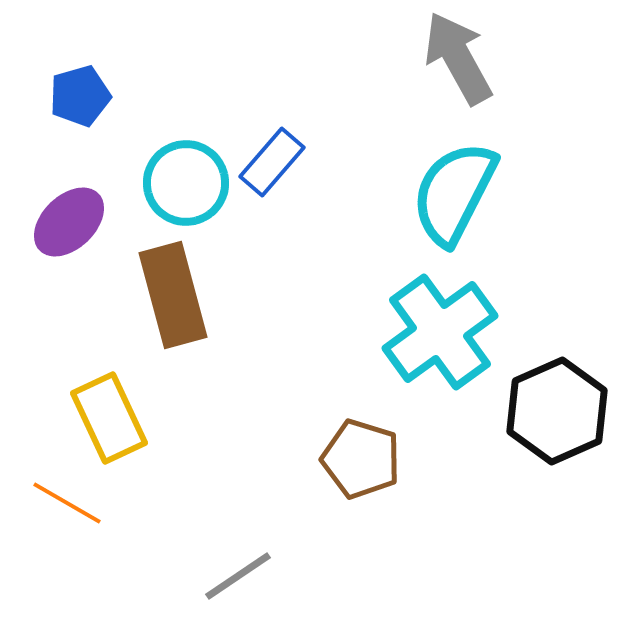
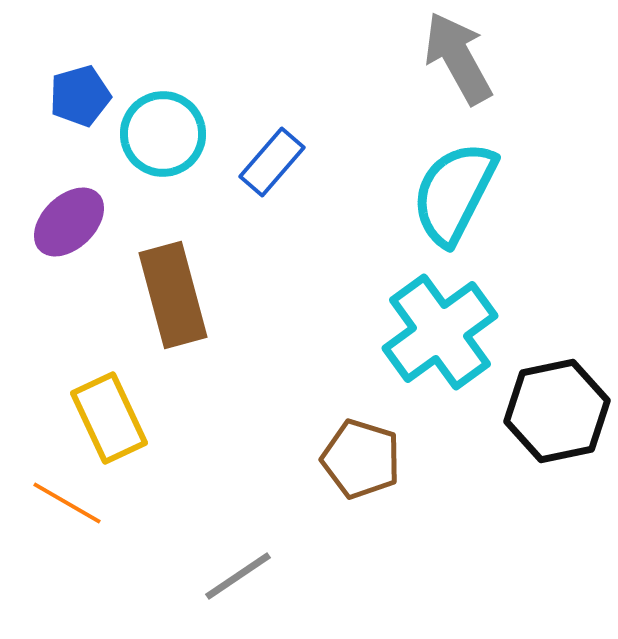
cyan circle: moved 23 px left, 49 px up
black hexagon: rotated 12 degrees clockwise
